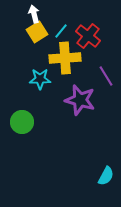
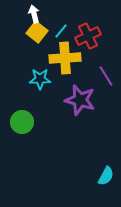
yellow square: rotated 20 degrees counterclockwise
red cross: rotated 25 degrees clockwise
